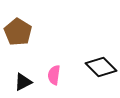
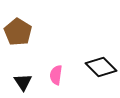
pink semicircle: moved 2 px right
black triangle: rotated 36 degrees counterclockwise
